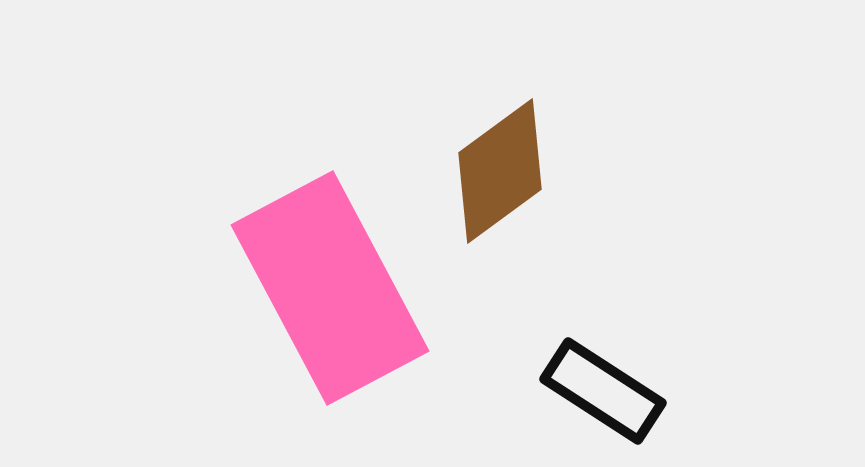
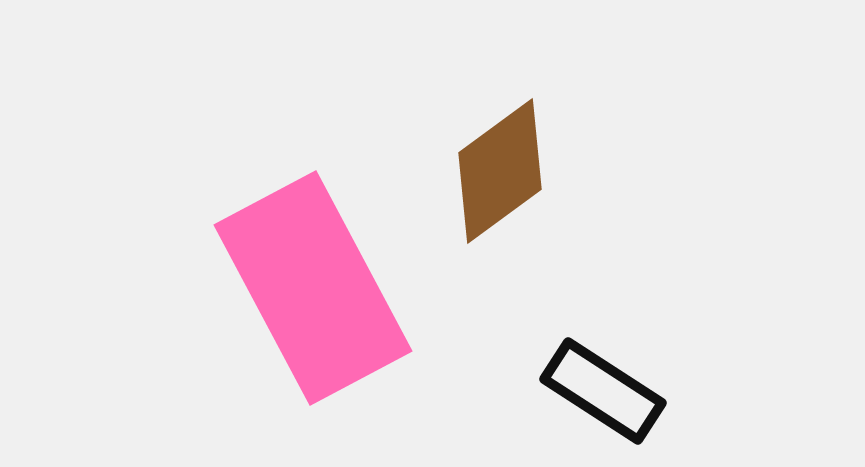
pink rectangle: moved 17 px left
